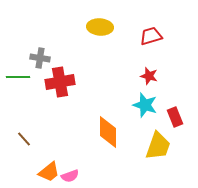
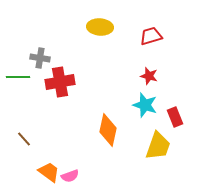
orange diamond: moved 2 px up; rotated 12 degrees clockwise
orange trapezoid: rotated 105 degrees counterclockwise
